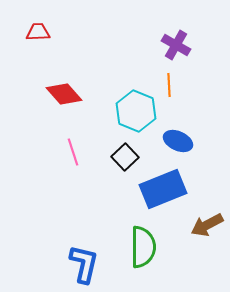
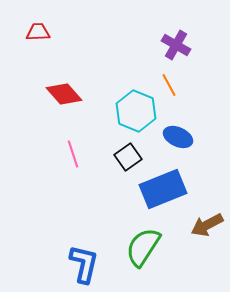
orange line: rotated 25 degrees counterclockwise
blue ellipse: moved 4 px up
pink line: moved 2 px down
black square: moved 3 px right; rotated 8 degrees clockwise
green semicircle: rotated 147 degrees counterclockwise
